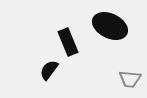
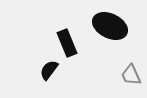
black rectangle: moved 1 px left, 1 px down
gray trapezoid: moved 1 px right, 4 px up; rotated 60 degrees clockwise
